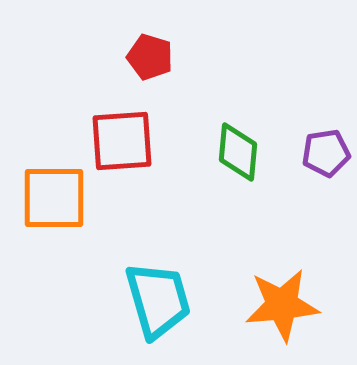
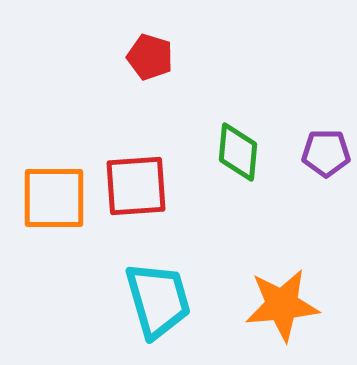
red square: moved 14 px right, 45 px down
purple pentagon: rotated 9 degrees clockwise
